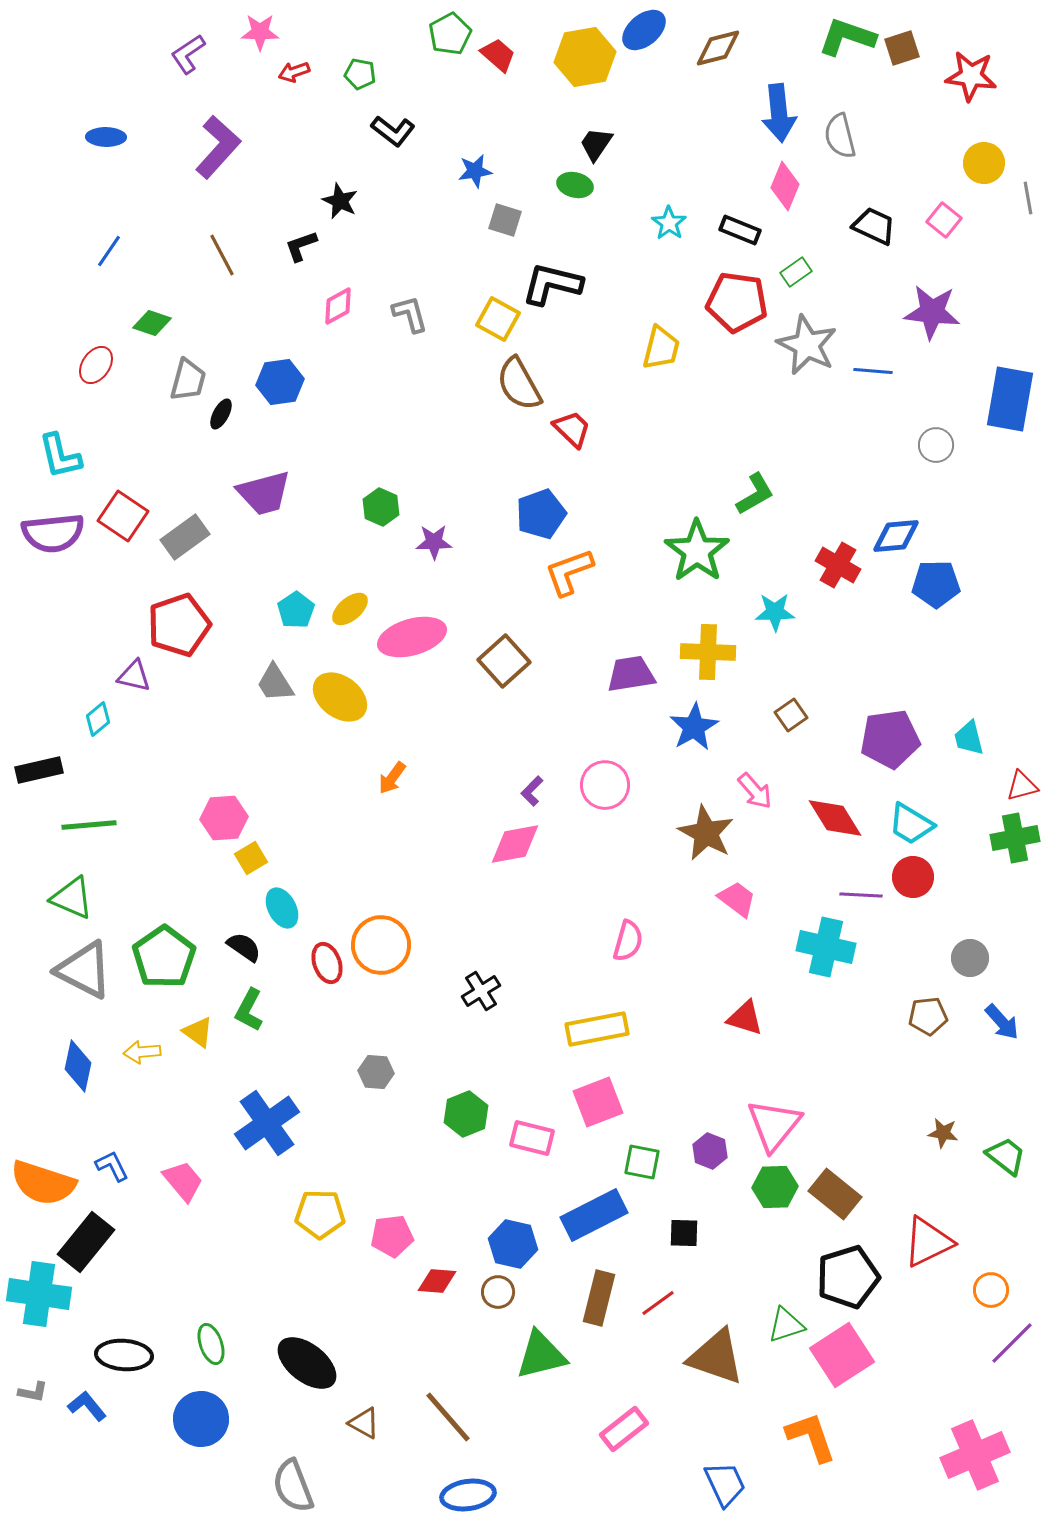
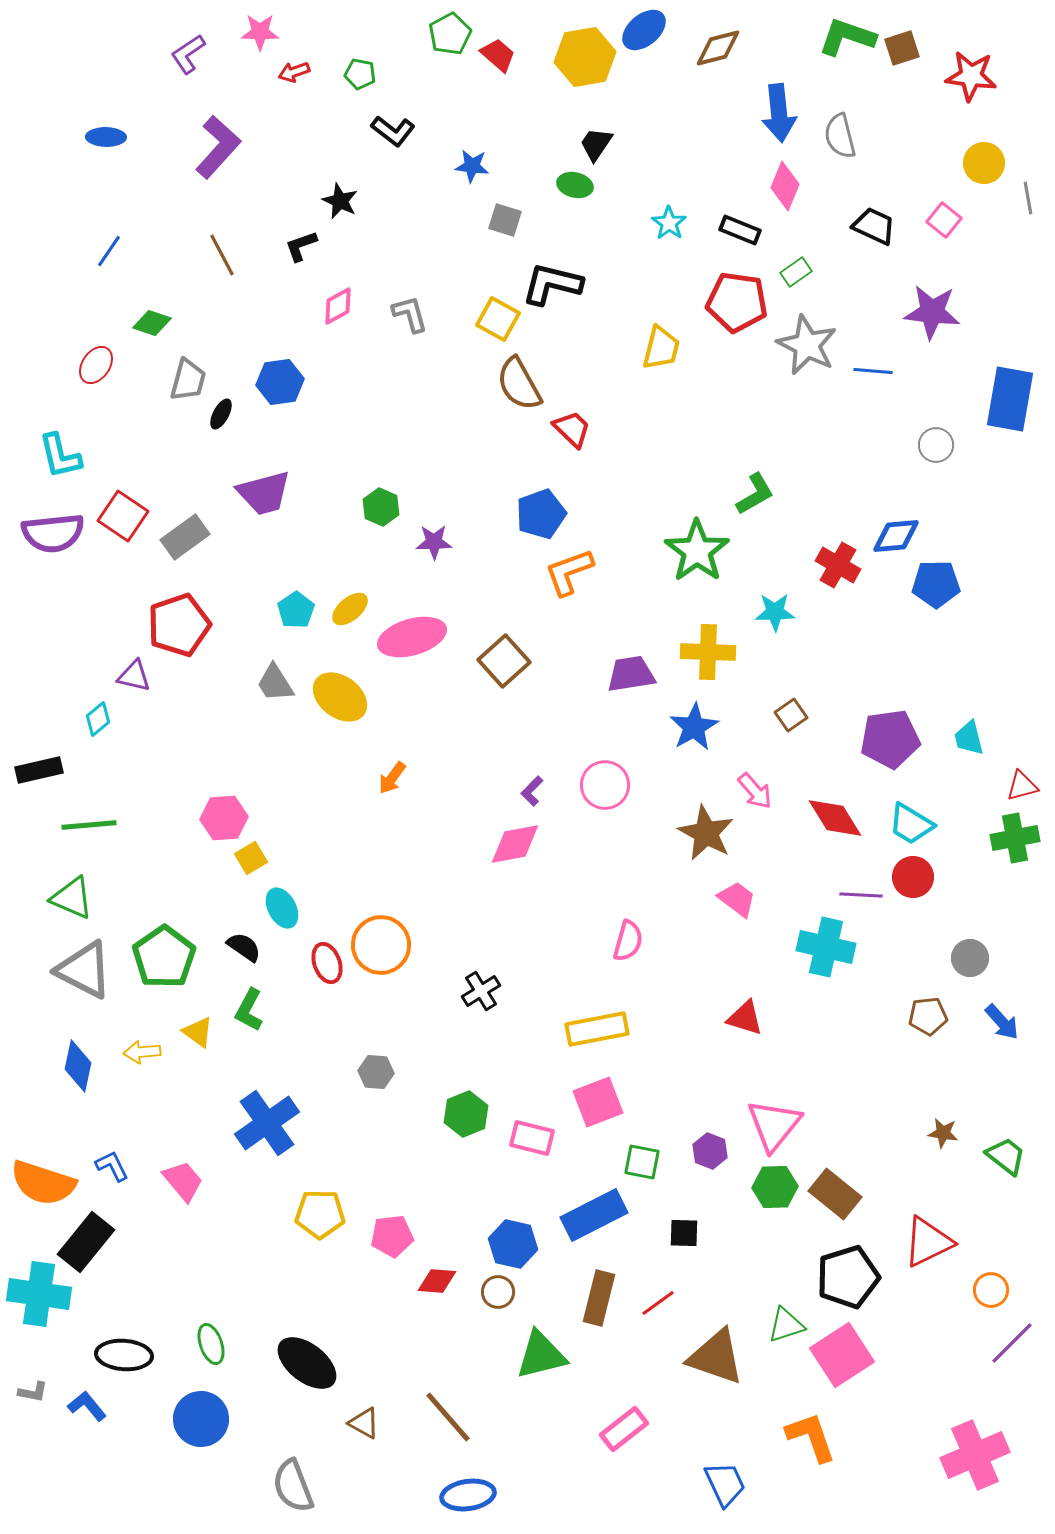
blue star at (475, 171): moved 3 px left, 5 px up; rotated 16 degrees clockwise
